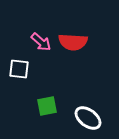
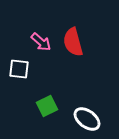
red semicircle: rotated 72 degrees clockwise
green square: rotated 15 degrees counterclockwise
white ellipse: moved 1 px left, 1 px down
